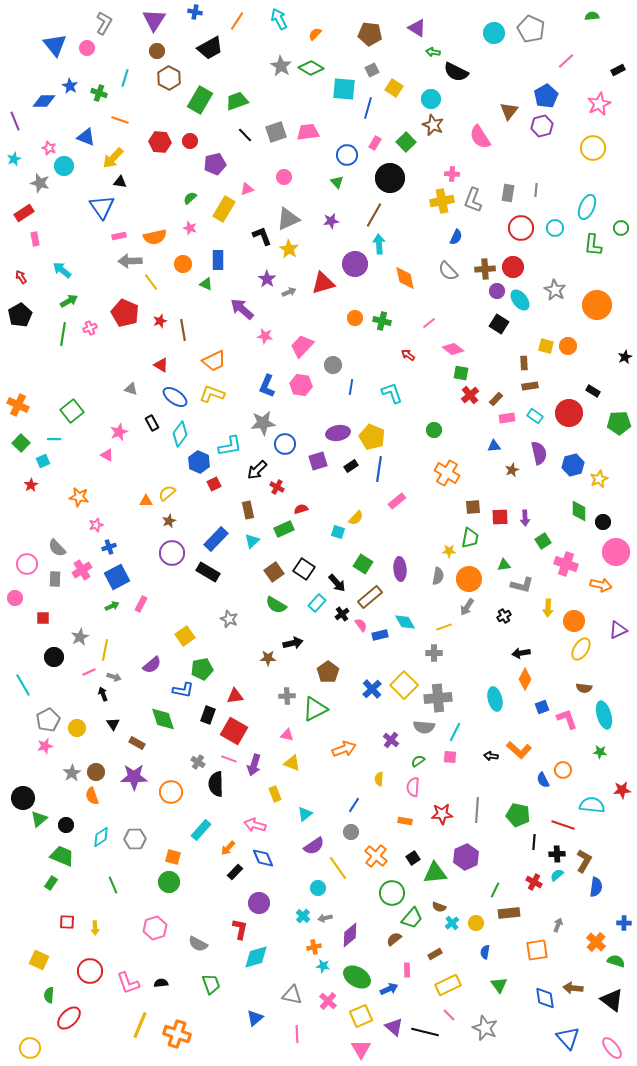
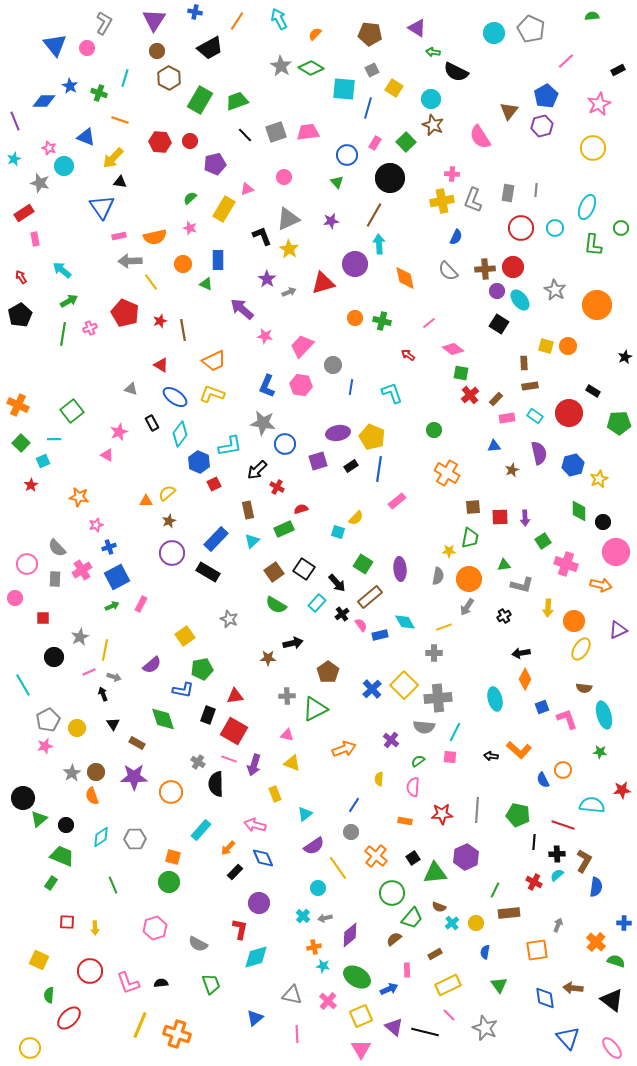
gray star at (263, 423): rotated 15 degrees clockwise
